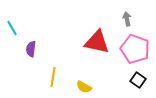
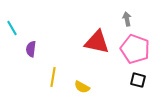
black square: rotated 21 degrees counterclockwise
yellow semicircle: moved 2 px left
